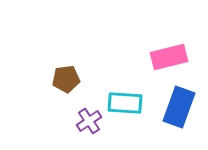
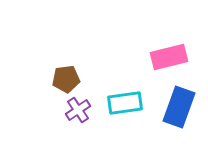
cyan rectangle: rotated 12 degrees counterclockwise
purple cross: moved 11 px left, 11 px up
